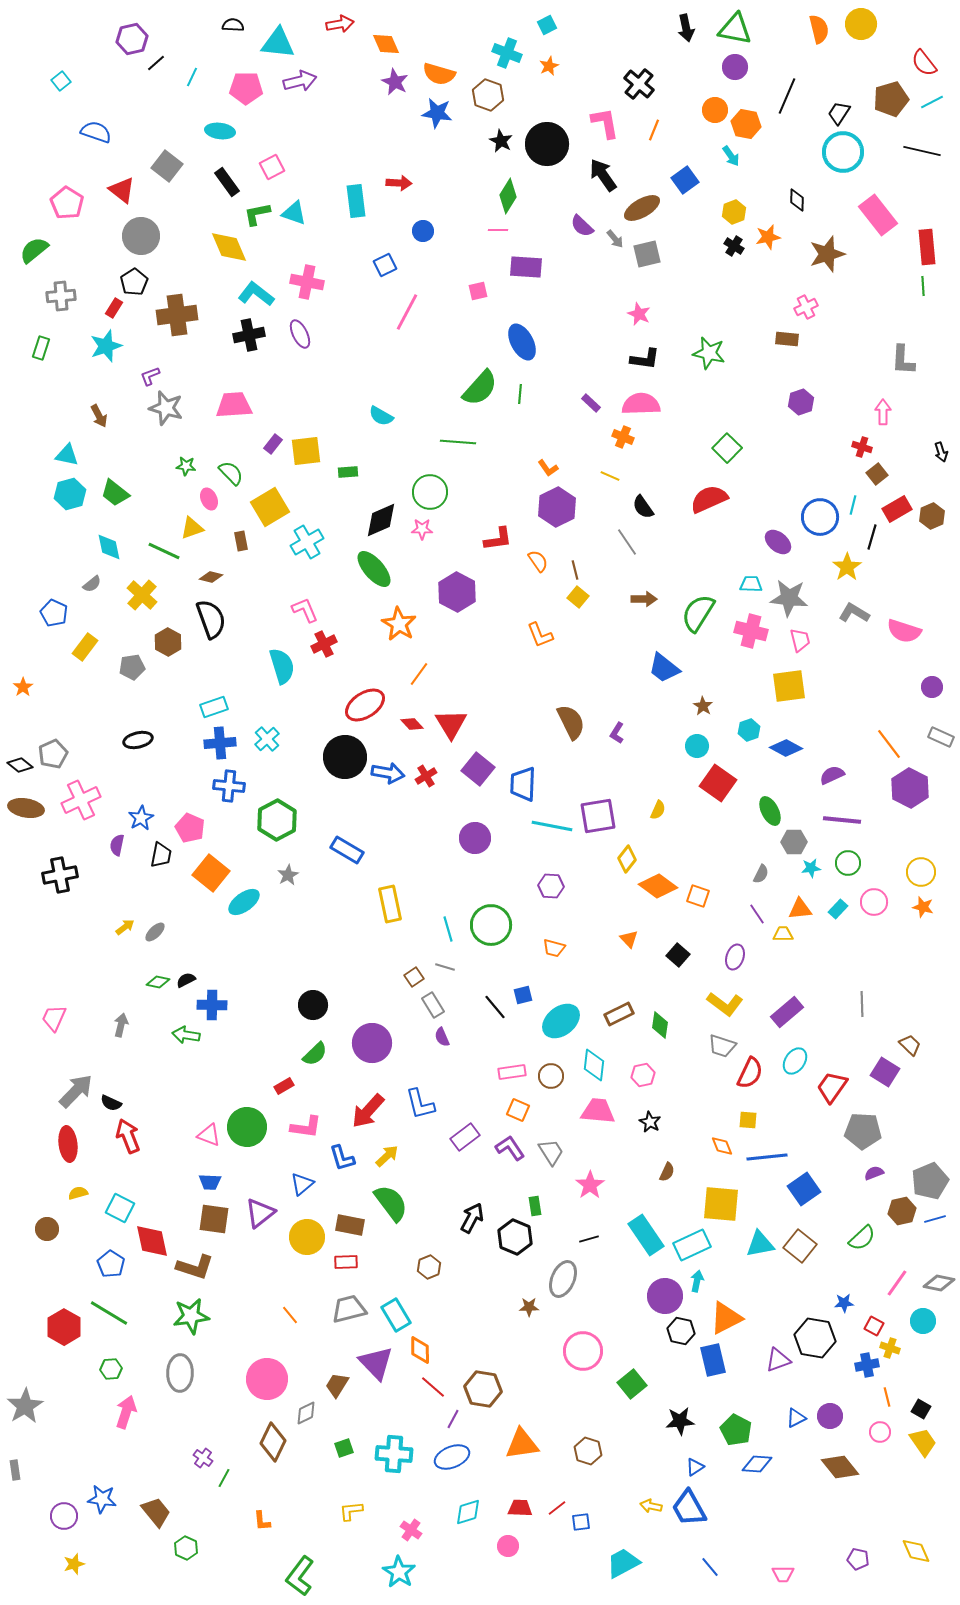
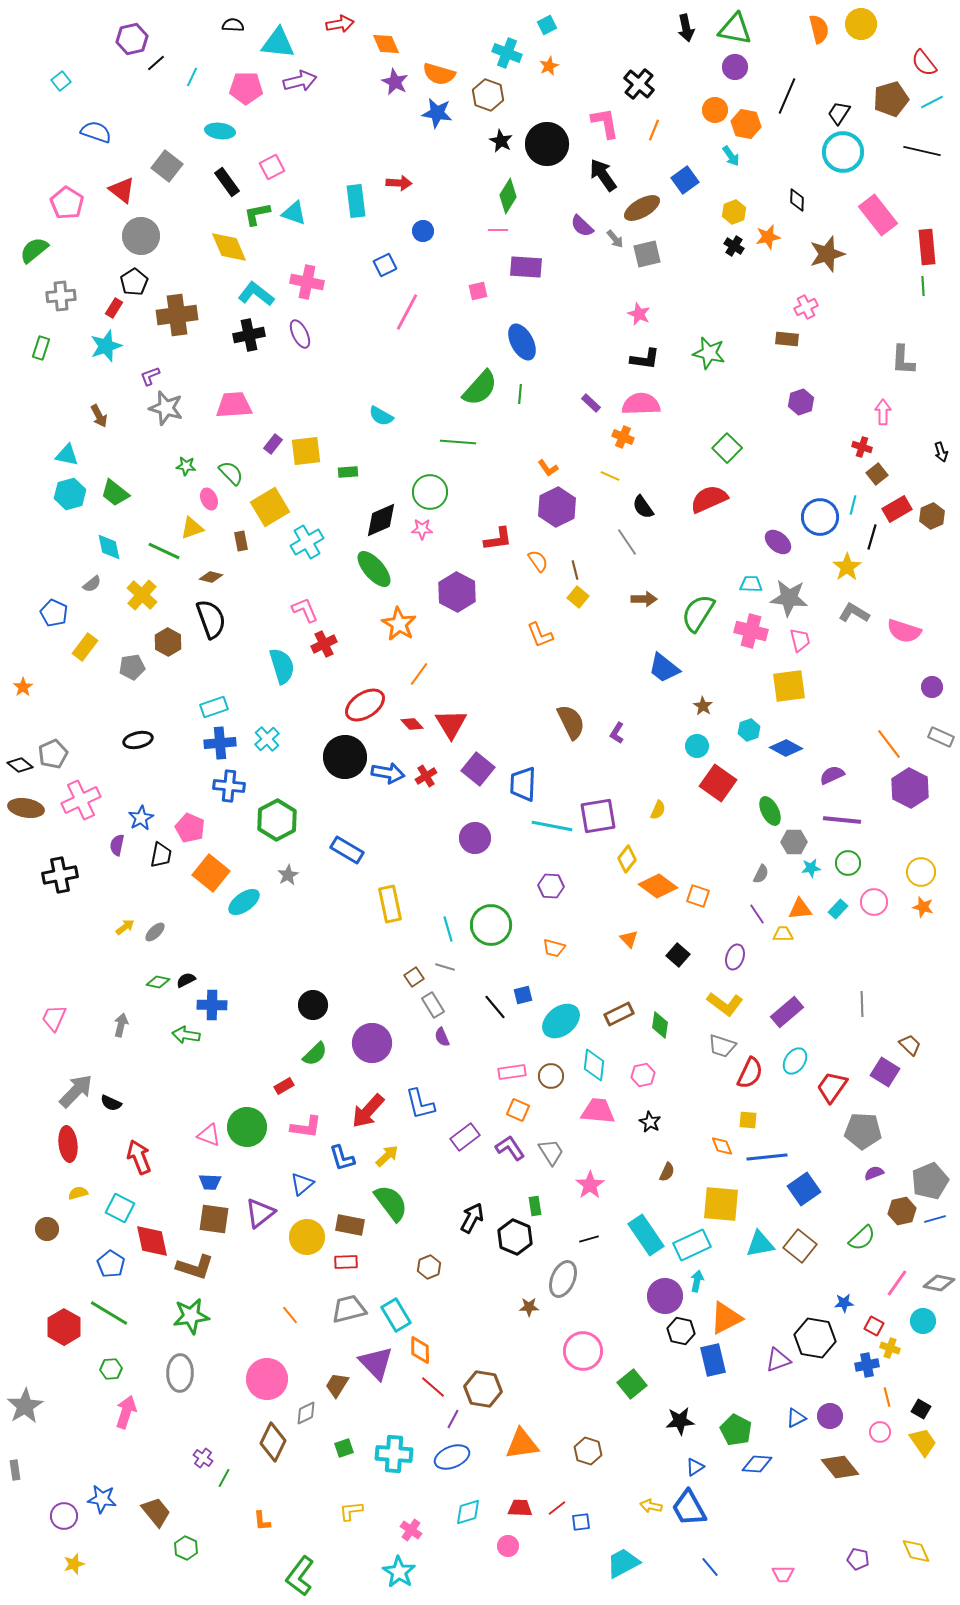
red arrow at (128, 1136): moved 11 px right, 21 px down
